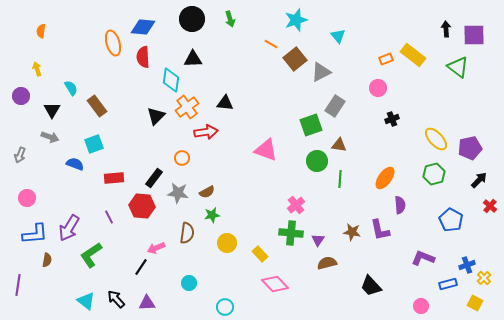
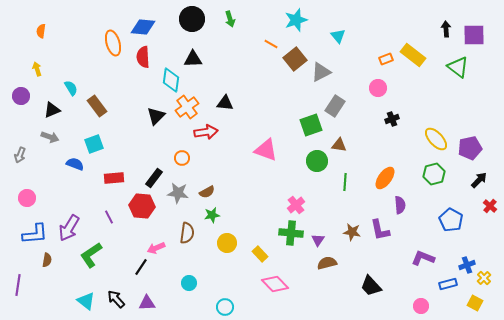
black triangle at (52, 110): rotated 36 degrees clockwise
green line at (340, 179): moved 5 px right, 3 px down
